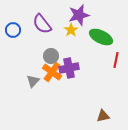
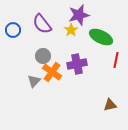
gray circle: moved 8 px left
purple cross: moved 8 px right, 4 px up
gray triangle: moved 1 px right
brown triangle: moved 7 px right, 11 px up
